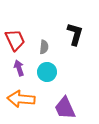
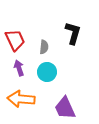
black L-shape: moved 2 px left, 1 px up
